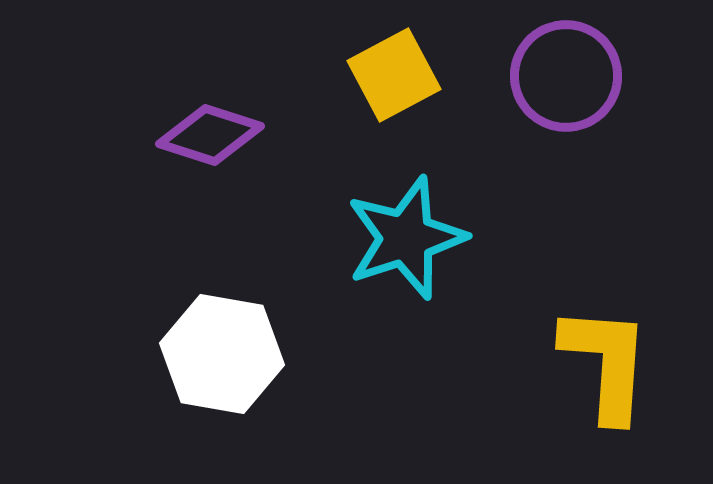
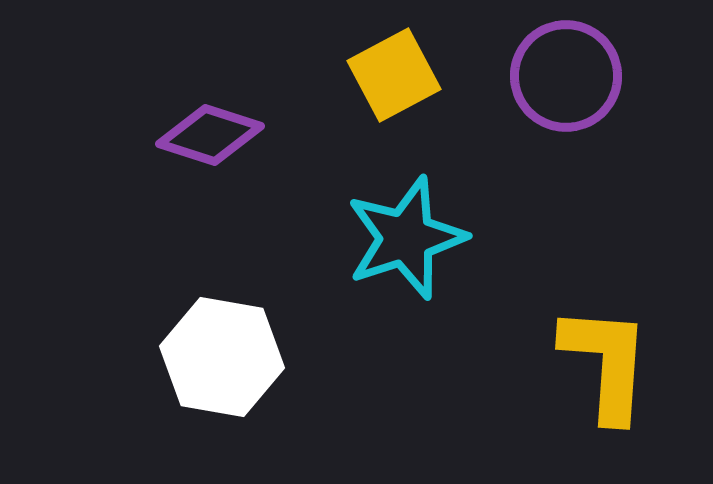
white hexagon: moved 3 px down
